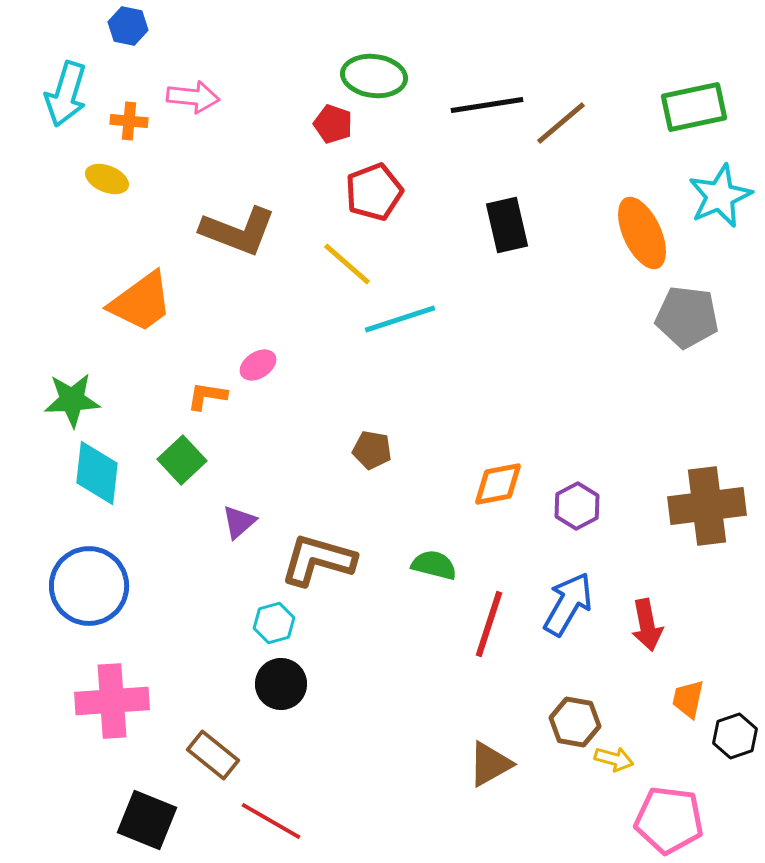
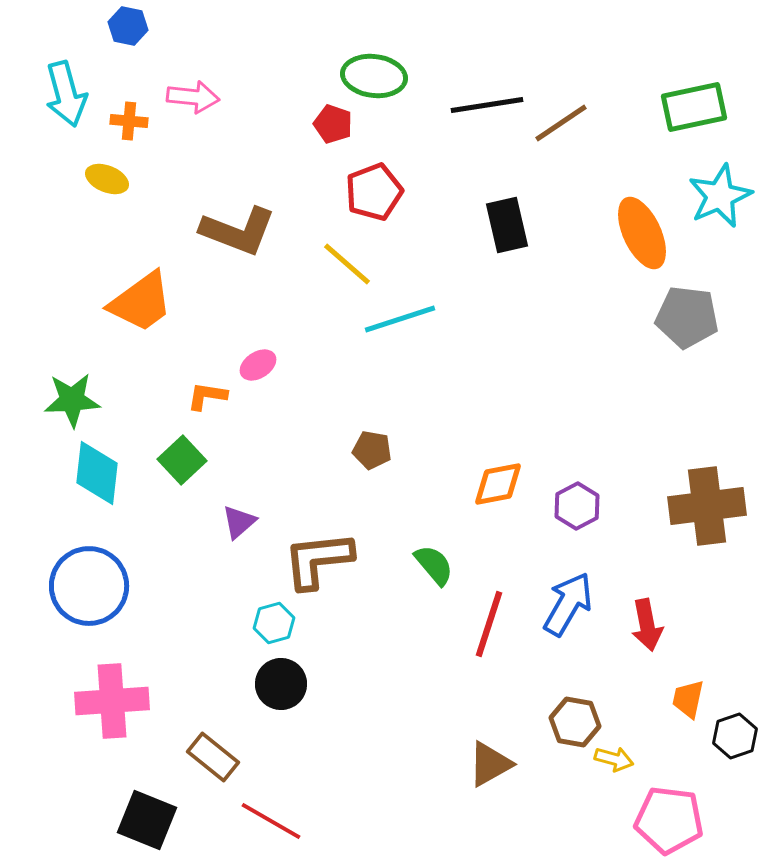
cyan arrow at (66, 94): rotated 32 degrees counterclockwise
brown line at (561, 123): rotated 6 degrees clockwise
brown L-shape at (318, 560): rotated 22 degrees counterclockwise
green semicircle at (434, 565): rotated 36 degrees clockwise
brown rectangle at (213, 755): moved 2 px down
